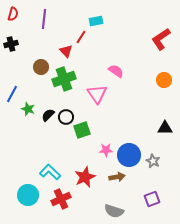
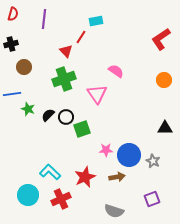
brown circle: moved 17 px left
blue line: rotated 54 degrees clockwise
green square: moved 1 px up
